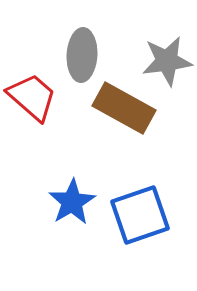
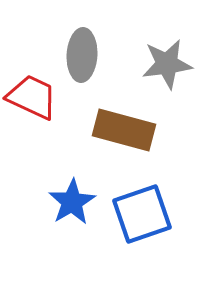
gray star: moved 3 px down
red trapezoid: rotated 16 degrees counterclockwise
brown rectangle: moved 22 px down; rotated 14 degrees counterclockwise
blue square: moved 2 px right, 1 px up
